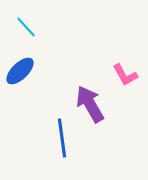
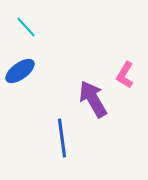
blue ellipse: rotated 8 degrees clockwise
pink L-shape: rotated 60 degrees clockwise
purple arrow: moved 3 px right, 5 px up
